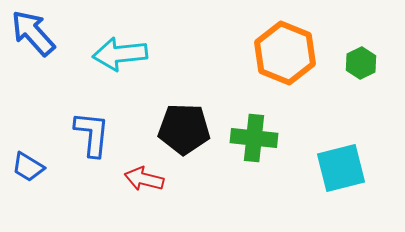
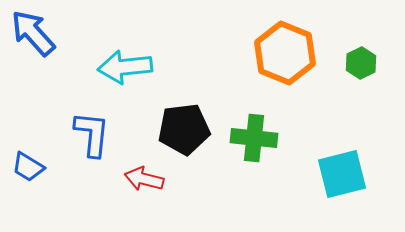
cyan arrow: moved 5 px right, 13 px down
black pentagon: rotated 9 degrees counterclockwise
cyan square: moved 1 px right, 6 px down
